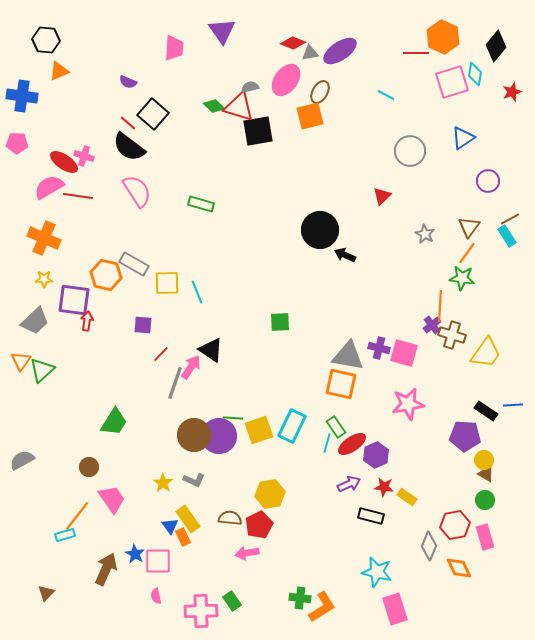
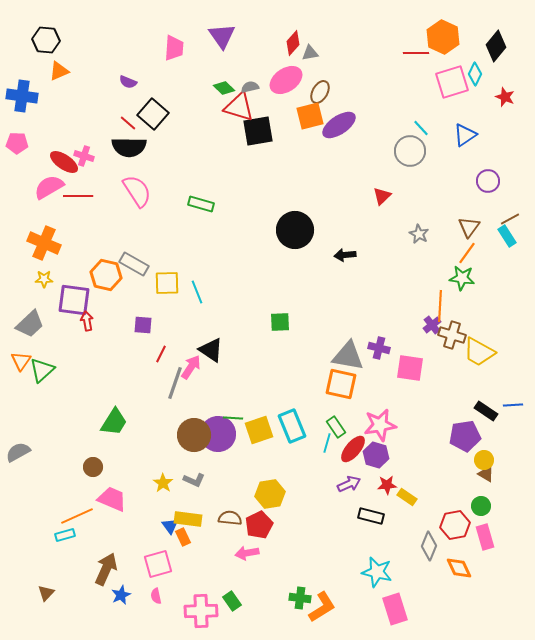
purple triangle at (222, 31): moved 5 px down
red diamond at (293, 43): rotated 70 degrees counterclockwise
purple ellipse at (340, 51): moved 1 px left, 74 px down
cyan diamond at (475, 74): rotated 15 degrees clockwise
pink ellipse at (286, 80): rotated 20 degrees clockwise
red star at (512, 92): moved 7 px left, 5 px down; rotated 30 degrees counterclockwise
cyan line at (386, 95): moved 35 px right, 33 px down; rotated 18 degrees clockwise
green diamond at (214, 106): moved 10 px right, 18 px up
blue triangle at (463, 138): moved 2 px right, 3 px up
black semicircle at (129, 147): rotated 36 degrees counterclockwise
red line at (78, 196): rotated 8 degrees counterclockwise
black circle at (320, 230): moved 25 px left
gray star at (425, 234): moved 6 px left
orange cross at (44, 238): moved 5 px down
black arrow at (345, 255): rotated 30 degrees counterclockwise
gray trapezoid at (35, 321): moved 5 px left, 3 px down
red arrow at (87, 321): rotated 18 degrees counterclockwise
pink square at (404, 353): moved 6 px right, 15 px down; rotated 8 degrees counterclockwise
yellow trapezoid at (486, 353): moved 7 px left, 1 px up; rotated 84 degrees clockwise
red line at (161, 354): rotated 18 degrees counterclockwise
pink star at (408, 404): moved 28 px left, 21 px down
cyan rectangle at (292, 426): rotated 48 degrees counterclockwise
purple circle at (219, 436): moved 1 px left, 2 px up
purple pentagon at (465, 436): rotated 12 degrees counterclockwise
red ellipse at (352, 444): moved 1 px right, 5 px down; rotated 16 degrees counterclockwise
purple hexagon at (376, 455): rotated 20 degrees counterclockwise
gray semicircle at (22, 460): moved 4 px left, 8 px up
brown circle at (89, 467): moved 4 px right
red star at (384, 487): moved 3 px right, 2 px up; rotated 12 degrees counterclockwise
pink trapezoid at (112, 499): rotated 32 degrees counterclockwise
green circle at (485, 500): moved 4 px left, 6 px down
orange line at (77, 516): rotated 28 degrees clockwise
yellow rectangle at (188, 519): rotated 48 degrees counterclockwise
blue star at (135, 554): moved 14 px left, 41 px down; rotated 18 degrees clockwise
pink square at (158, 561): moved 3 px down; rotated 16 degrees counterclockwise
